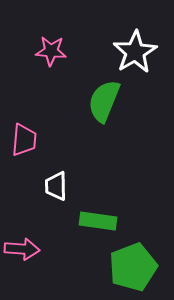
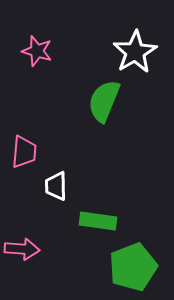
pink star: moved 14 px left; rotated 12 degrees clockwise
pink trapezoid: moved 12 px down
